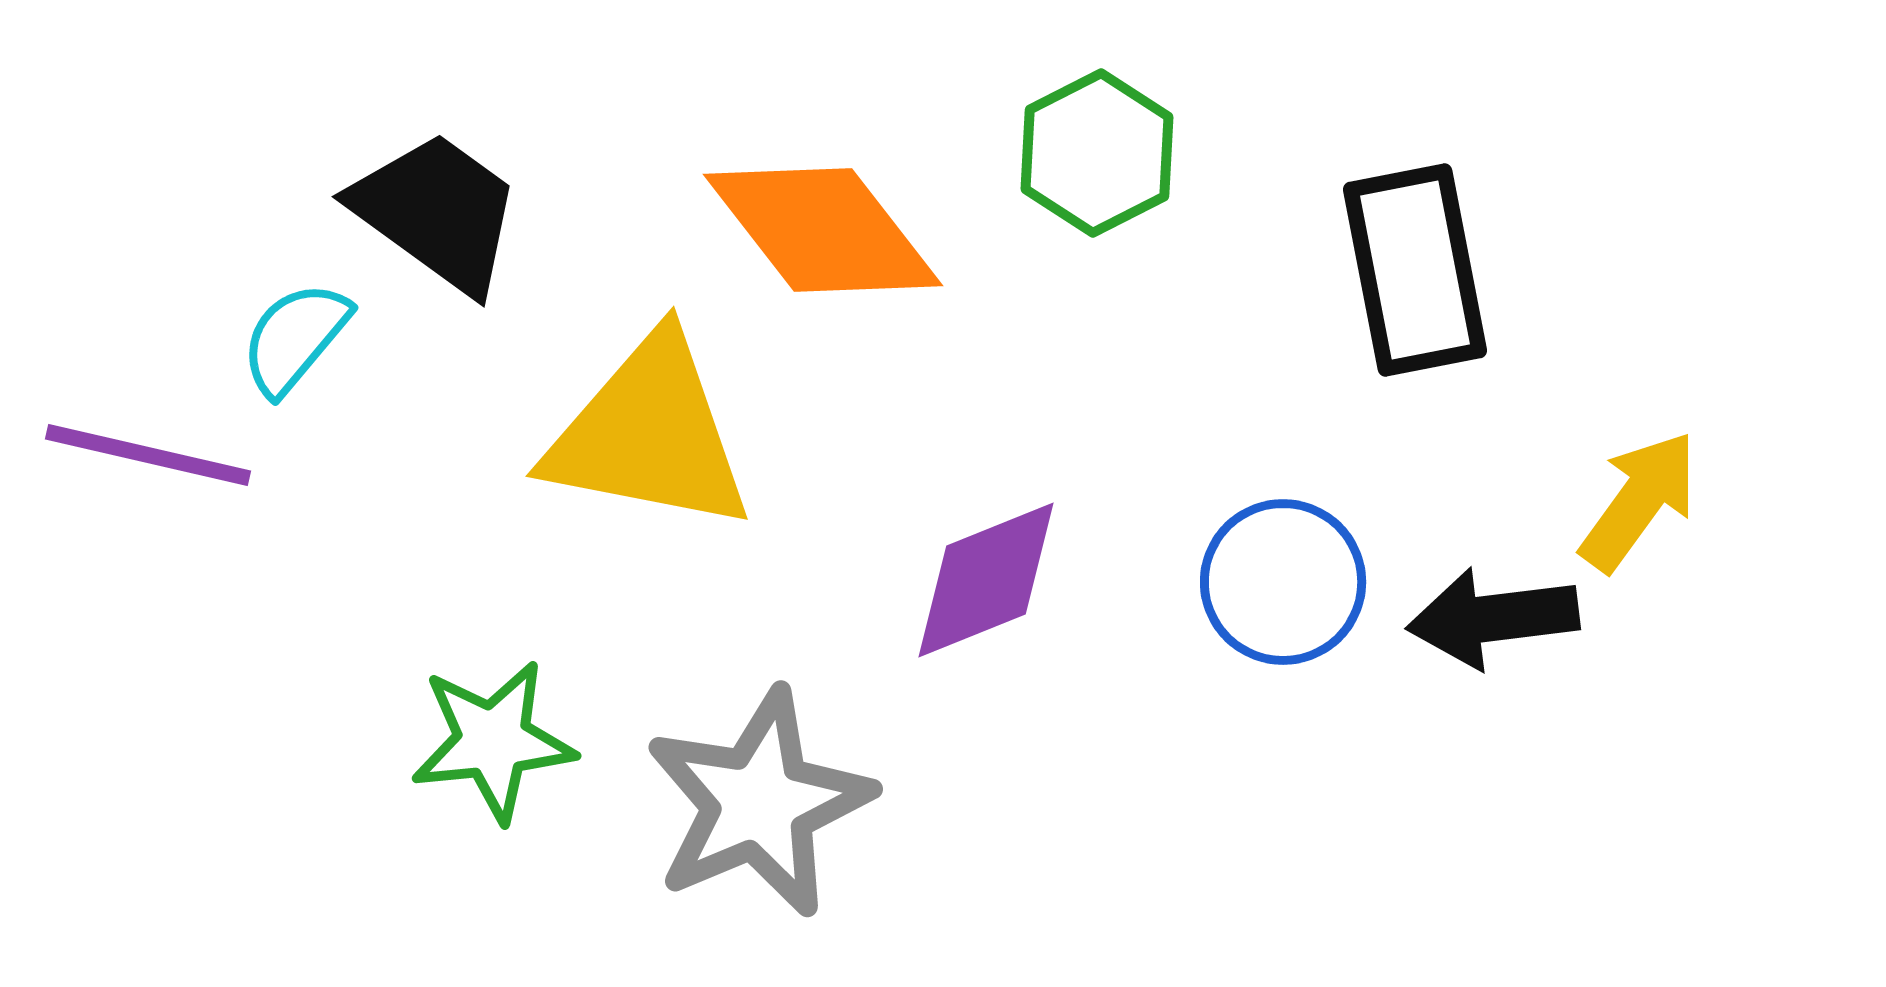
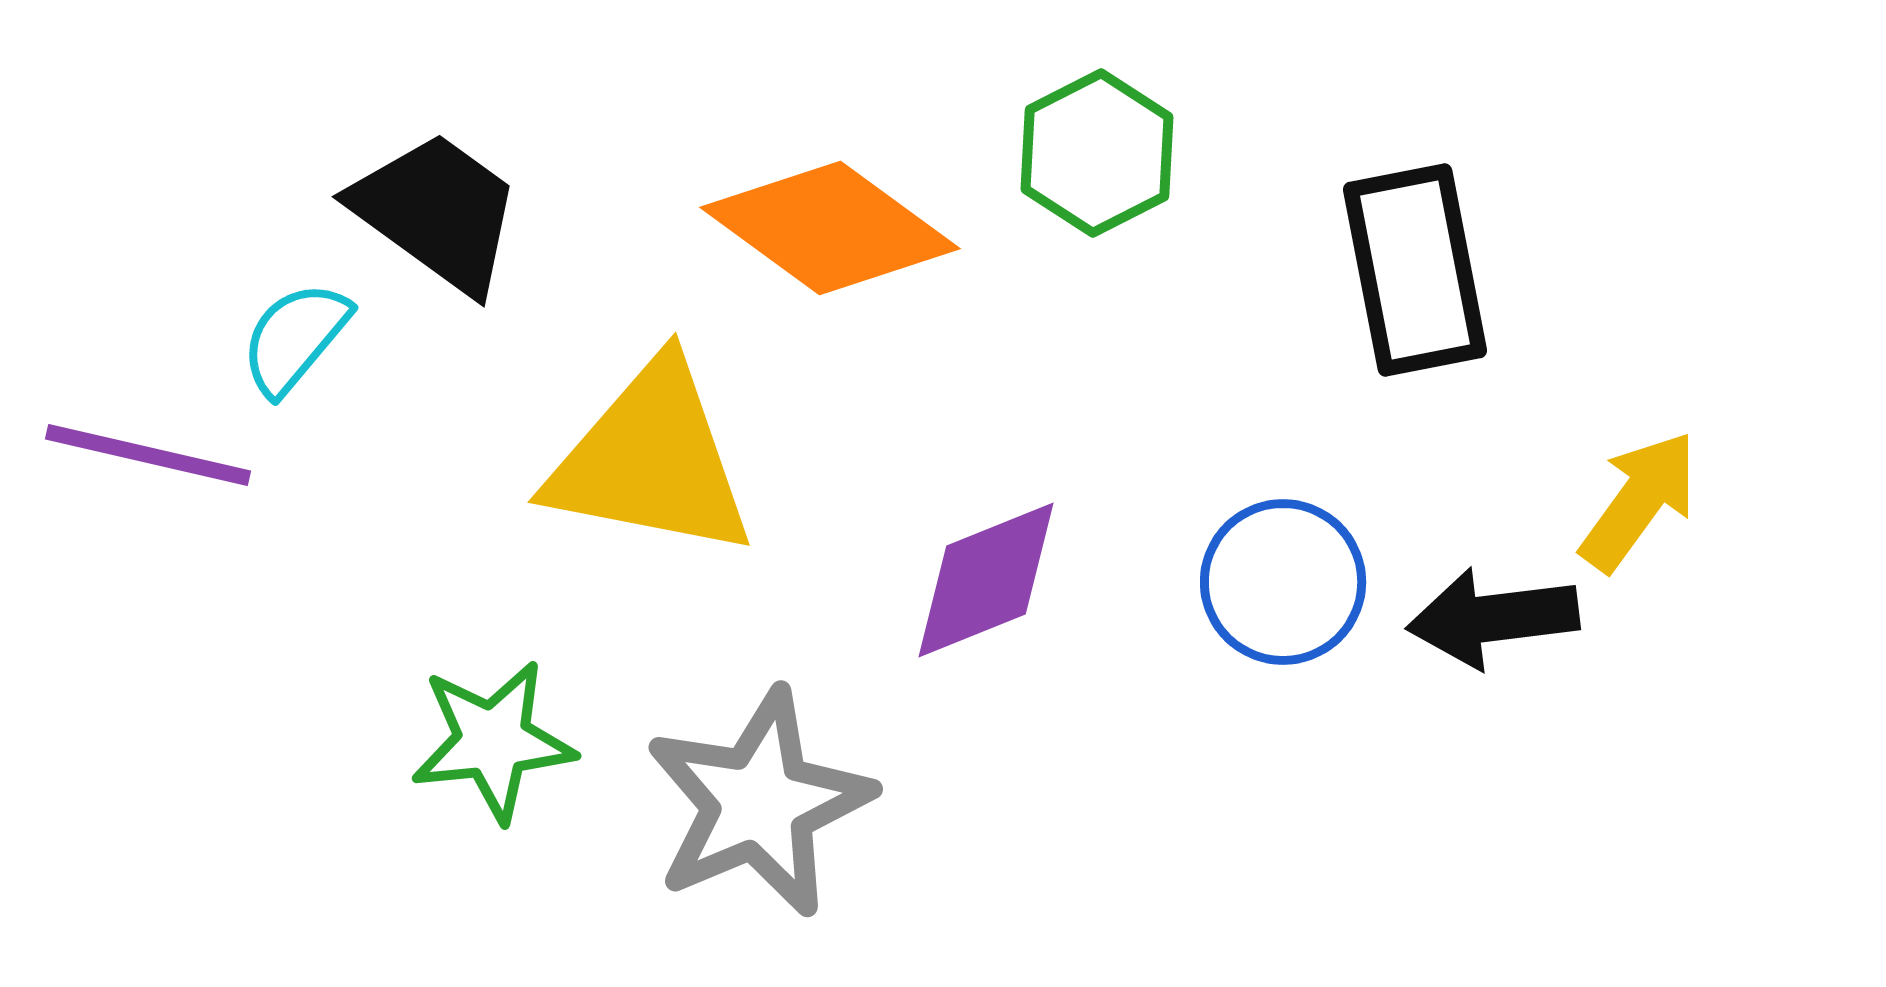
orange diamond: moved 7 px right, 2 px up; rotated 16 degrees counterclockwise
yellow triangle: moved 2 px right, 26 px down
